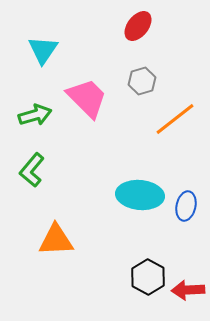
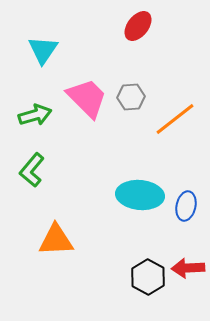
gray hexagon: moved 11 px left, 16 px down; rotated 12 degrees clockwise
red arrow: moved 22 px up
